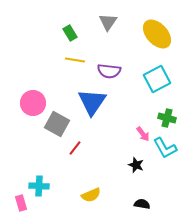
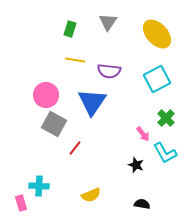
green rectangle: moved 4 px up; rotated 49 degrees clockwise
pink circle: moved 13 px right, 8 px up
green cross: moved 1 px left; rotated 30 degrees clockwise
gray square: moved 3 px left
cyan L-shape: moved 5 px down
